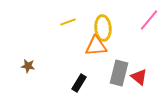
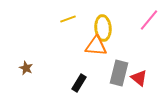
yellow line: moved 3 px up
orange triangle: rotated 10 degrees clockwise
brown star: moved 2 px left, 2 px down; rotated 16 degrees clockwise
red triangle: moved 1 px down
